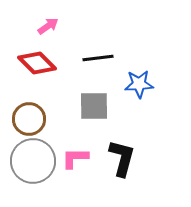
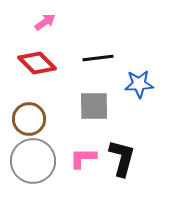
pink arrow: moved 3 px left, 4 px up
pink L-shape: moved 8 px right
